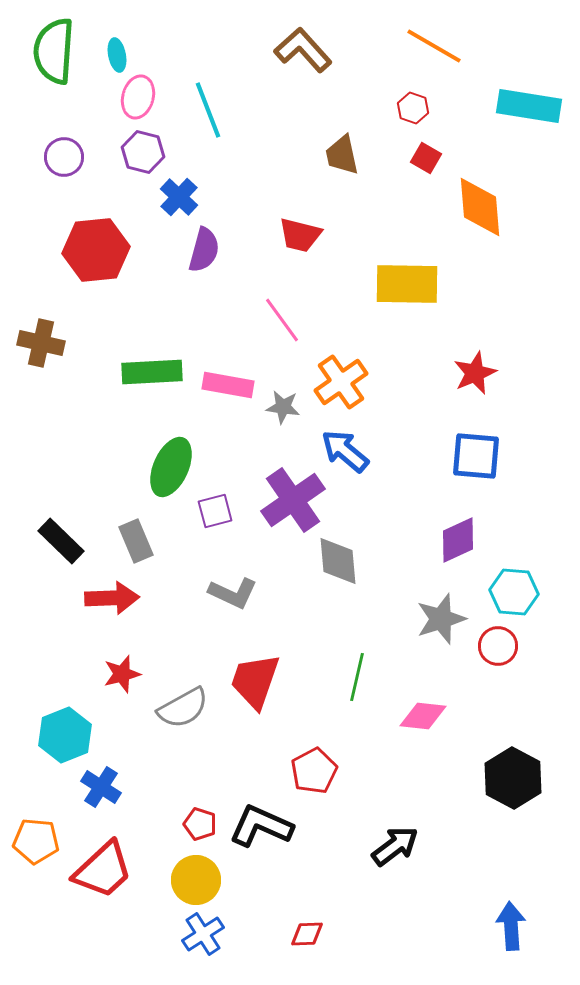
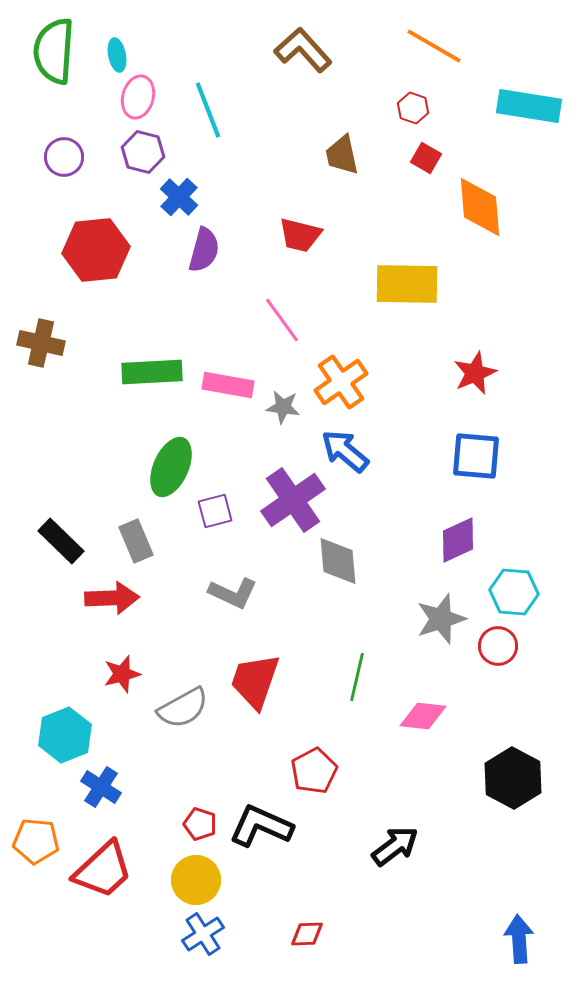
blue arrow at (511, 926): moved 8 px right, 13 px down
